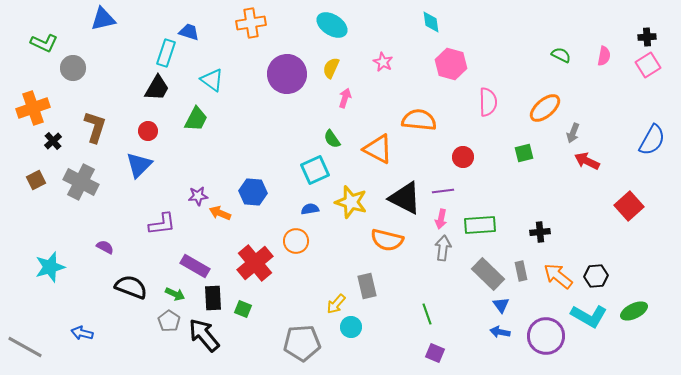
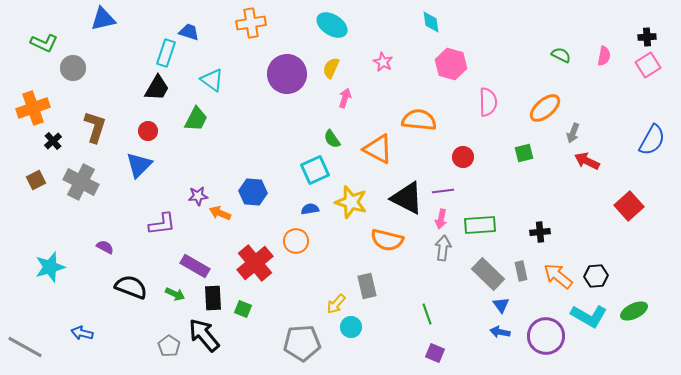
black triangle at (405, 198): moved 2 px right
gray pentagon at (169, 321): moved 25 px down
